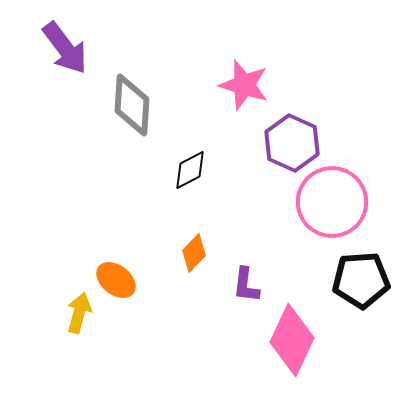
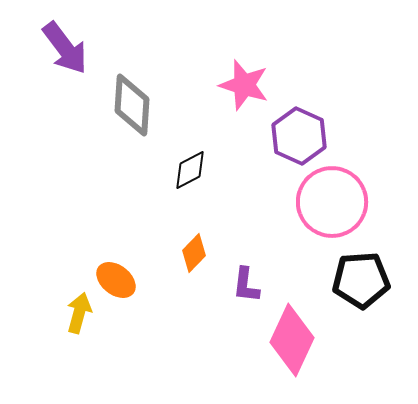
purple hexagon: moved 7 px right, 7 px up
